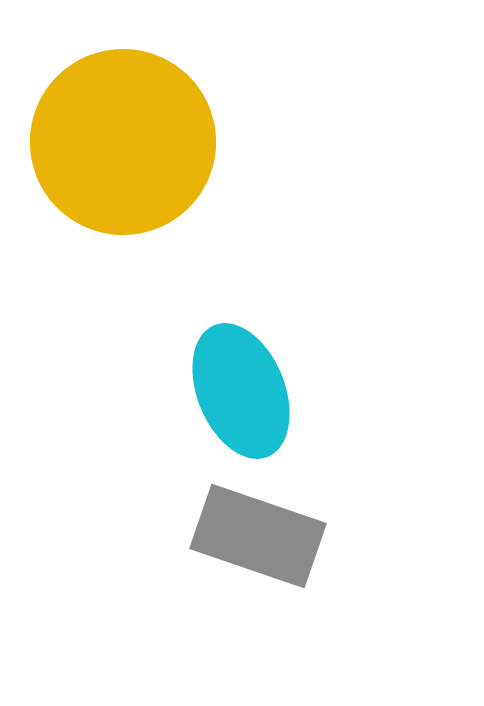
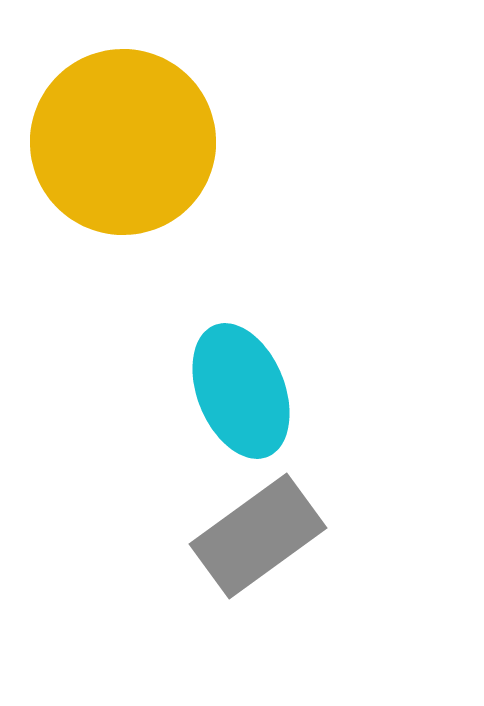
gray rectangle: rotated 55 degrees counterclockwise
